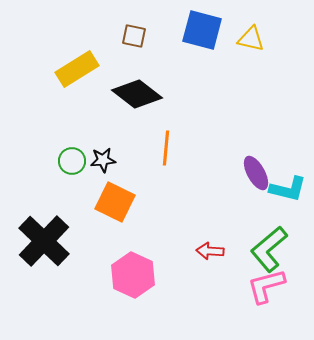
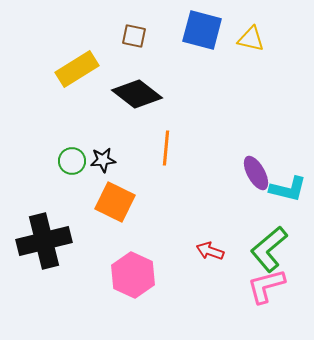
black cross: rotated 32 degrees clockwise
red arrow: rotated 16 degrees clockwise
